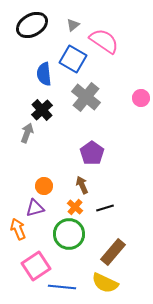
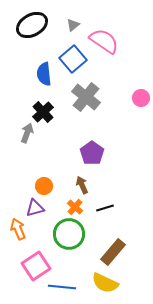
blue square: rotated 20 degrees clockwise
black cross: moved 1 px right, 2 px down
